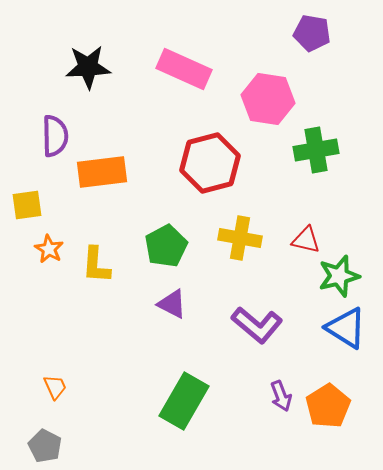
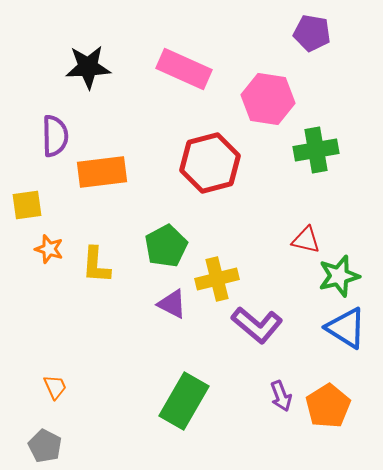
yellow cross: moved 23 px left, 41 px down; rotated 24 degrees counterclockwise
orange star: rotated 12 degrees counterclockwise
